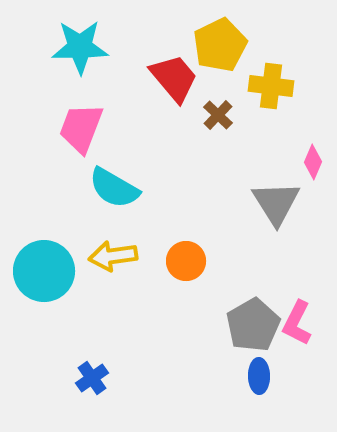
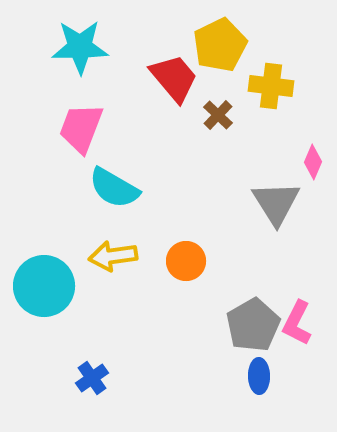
cyan circle: moved 15 px down
